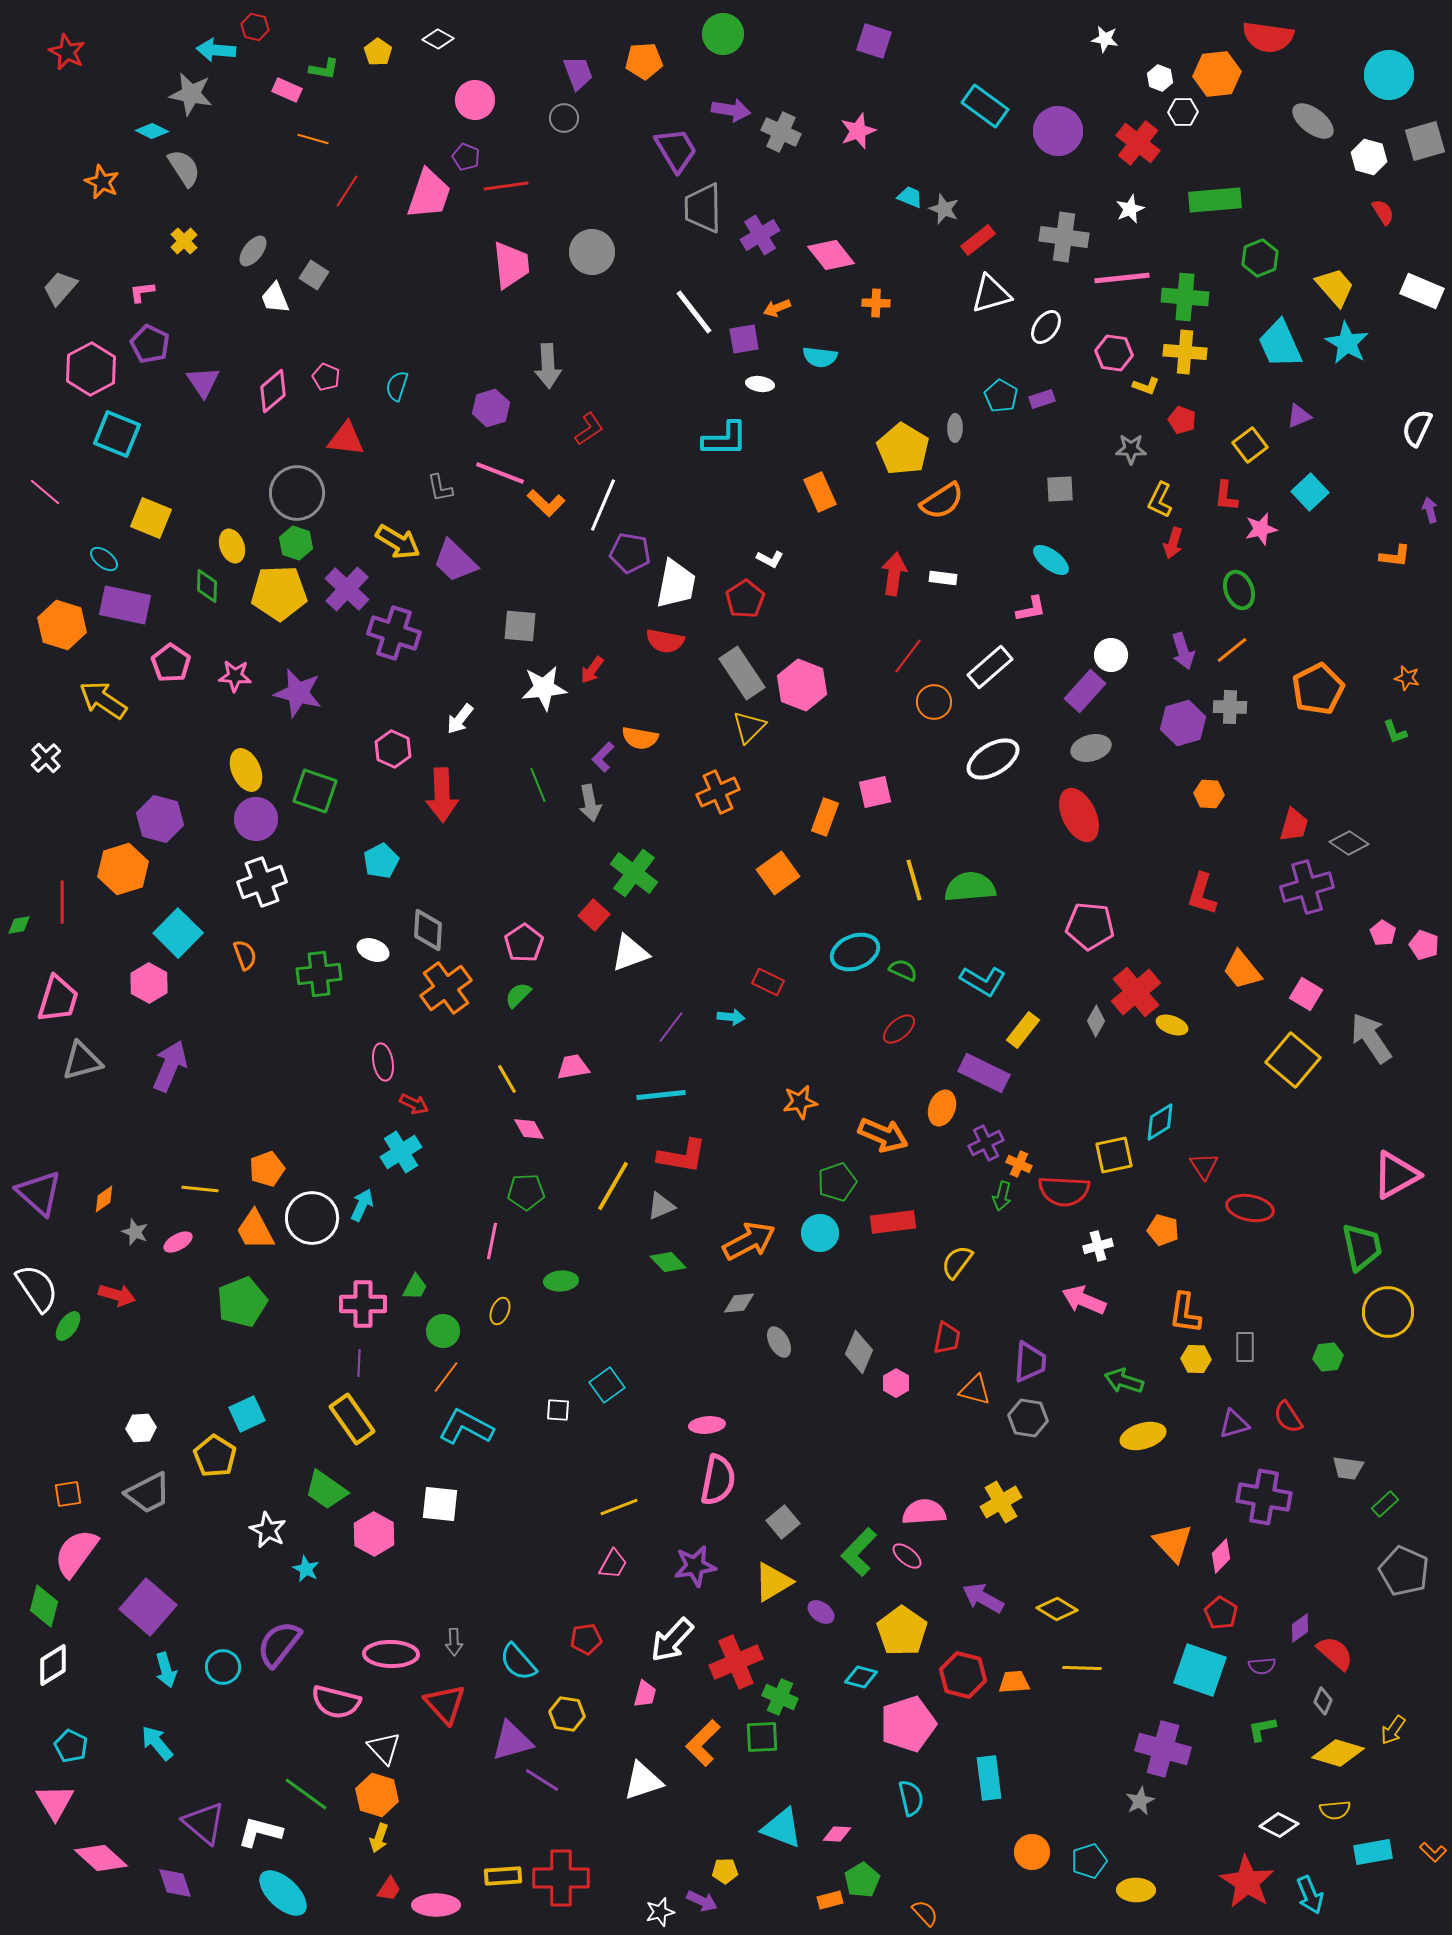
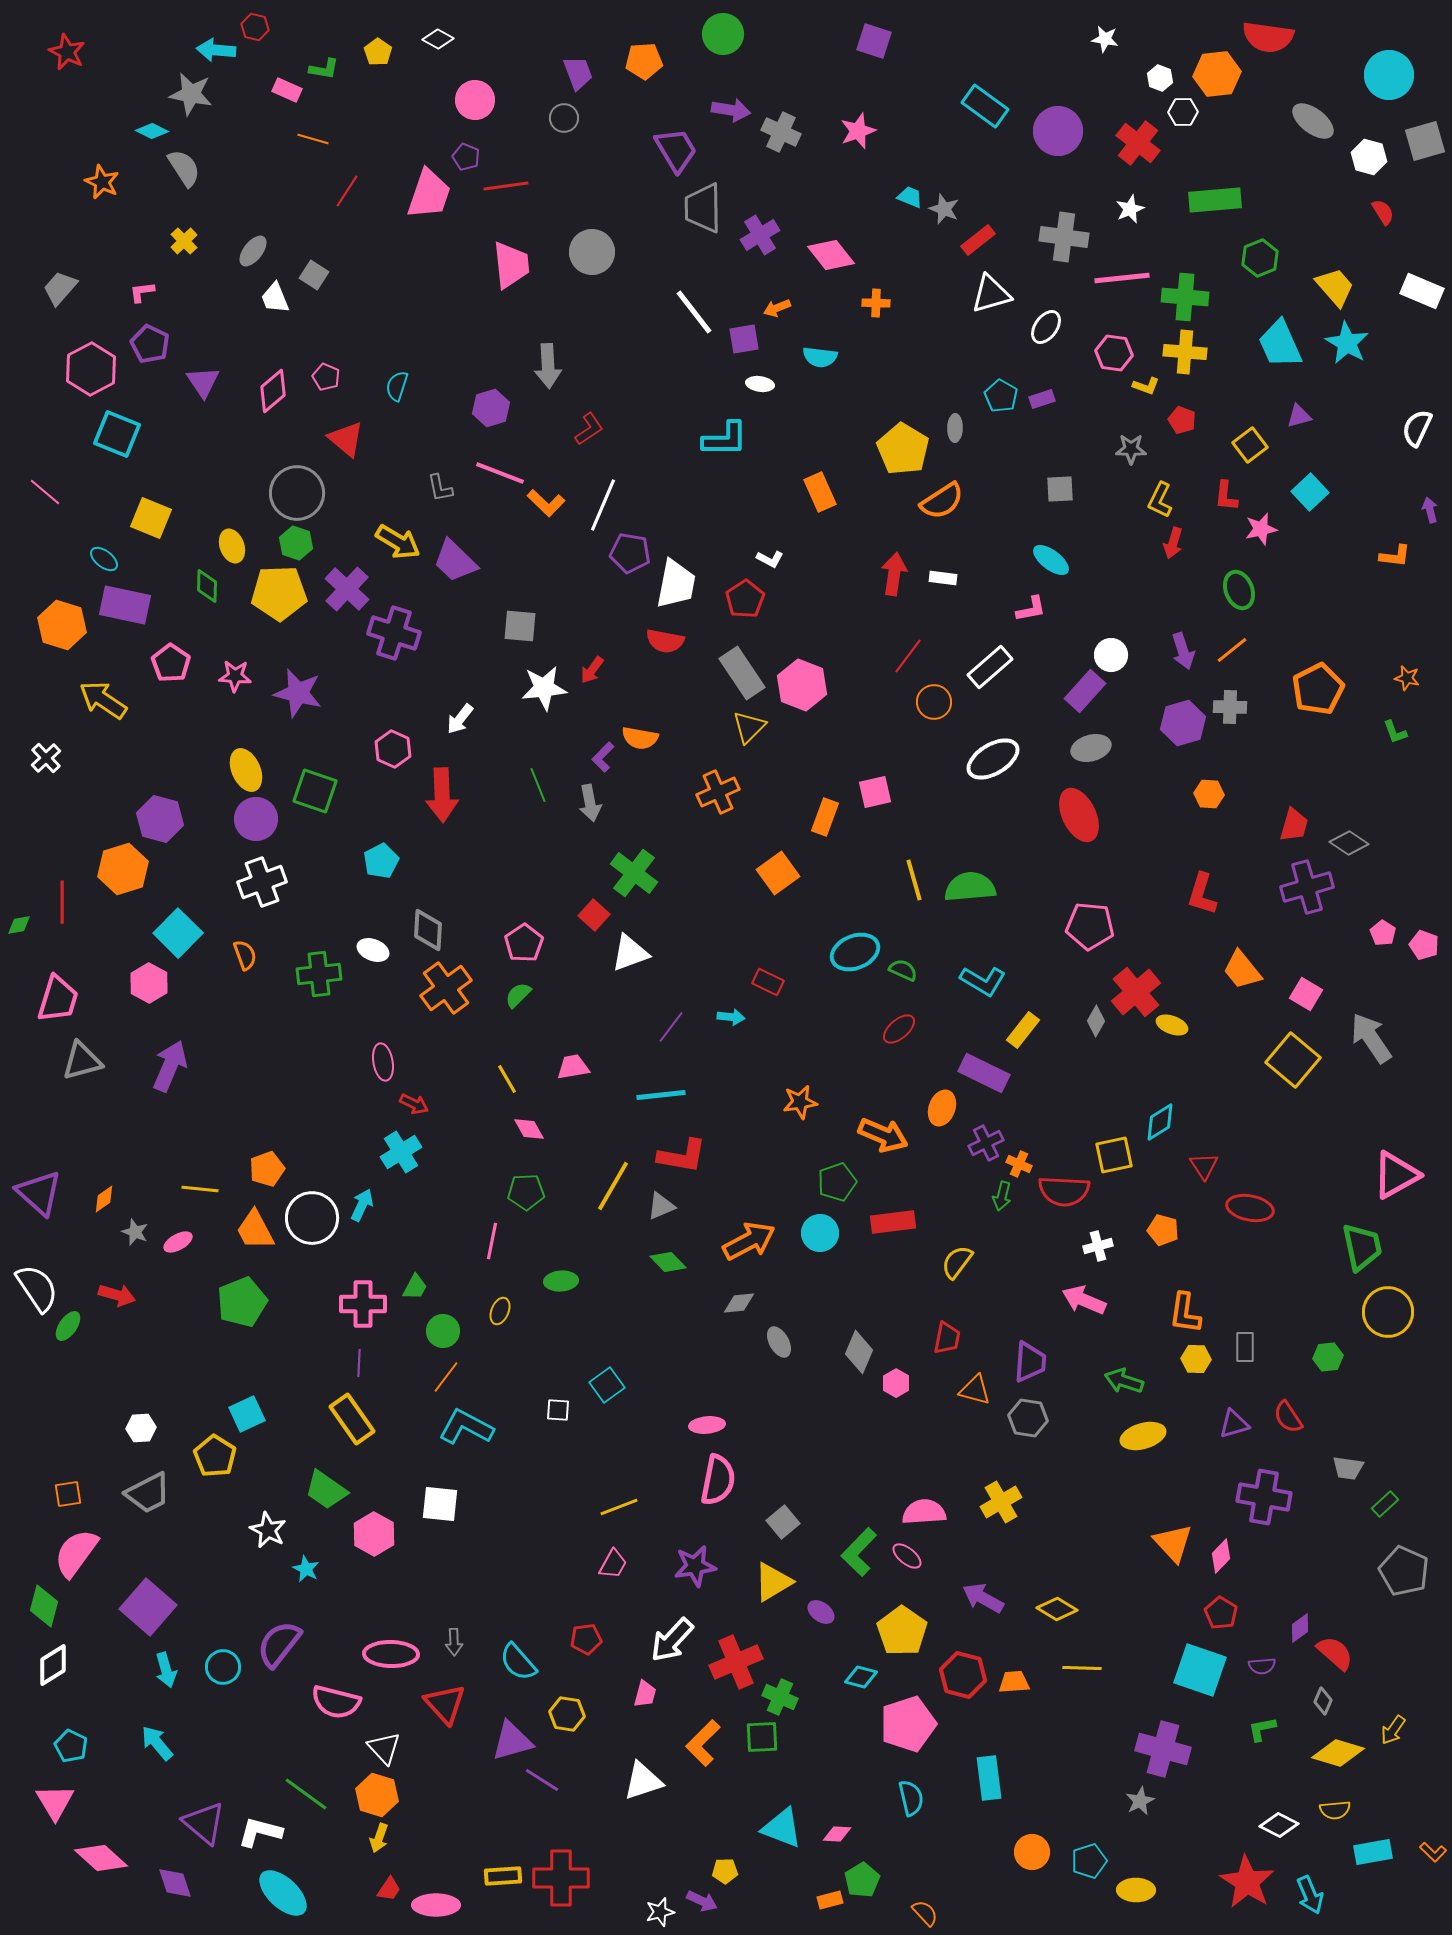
purple triangle at (1299, 416): rotated 8 degrees clockwise
red triangle at (346, 439): rotated 33 degrees clockwise
